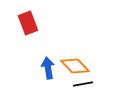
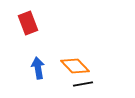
blue arrow: moved 10 px left
